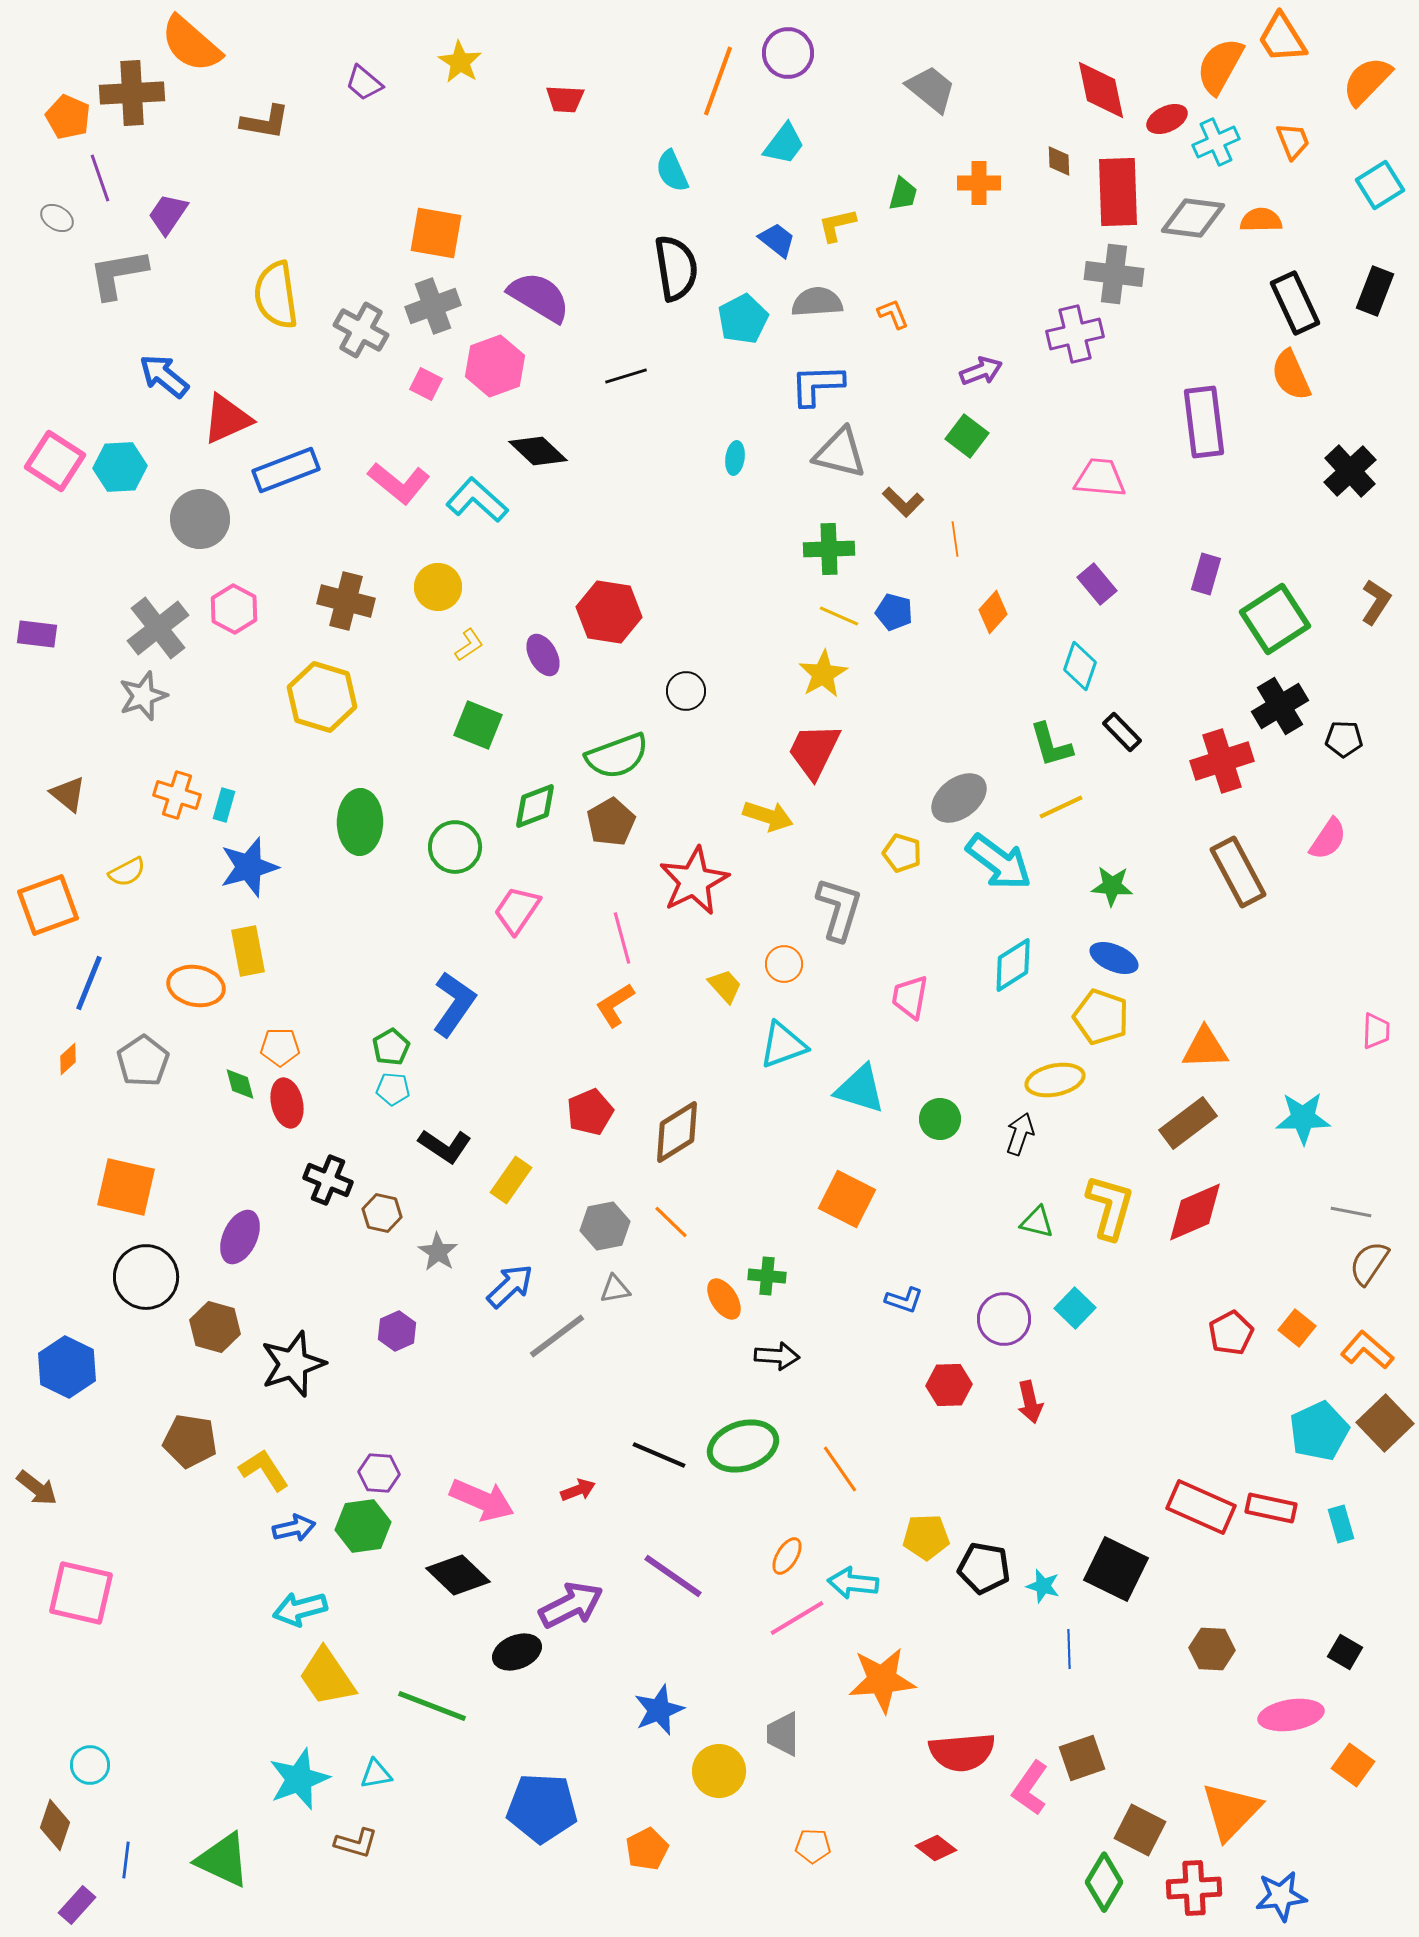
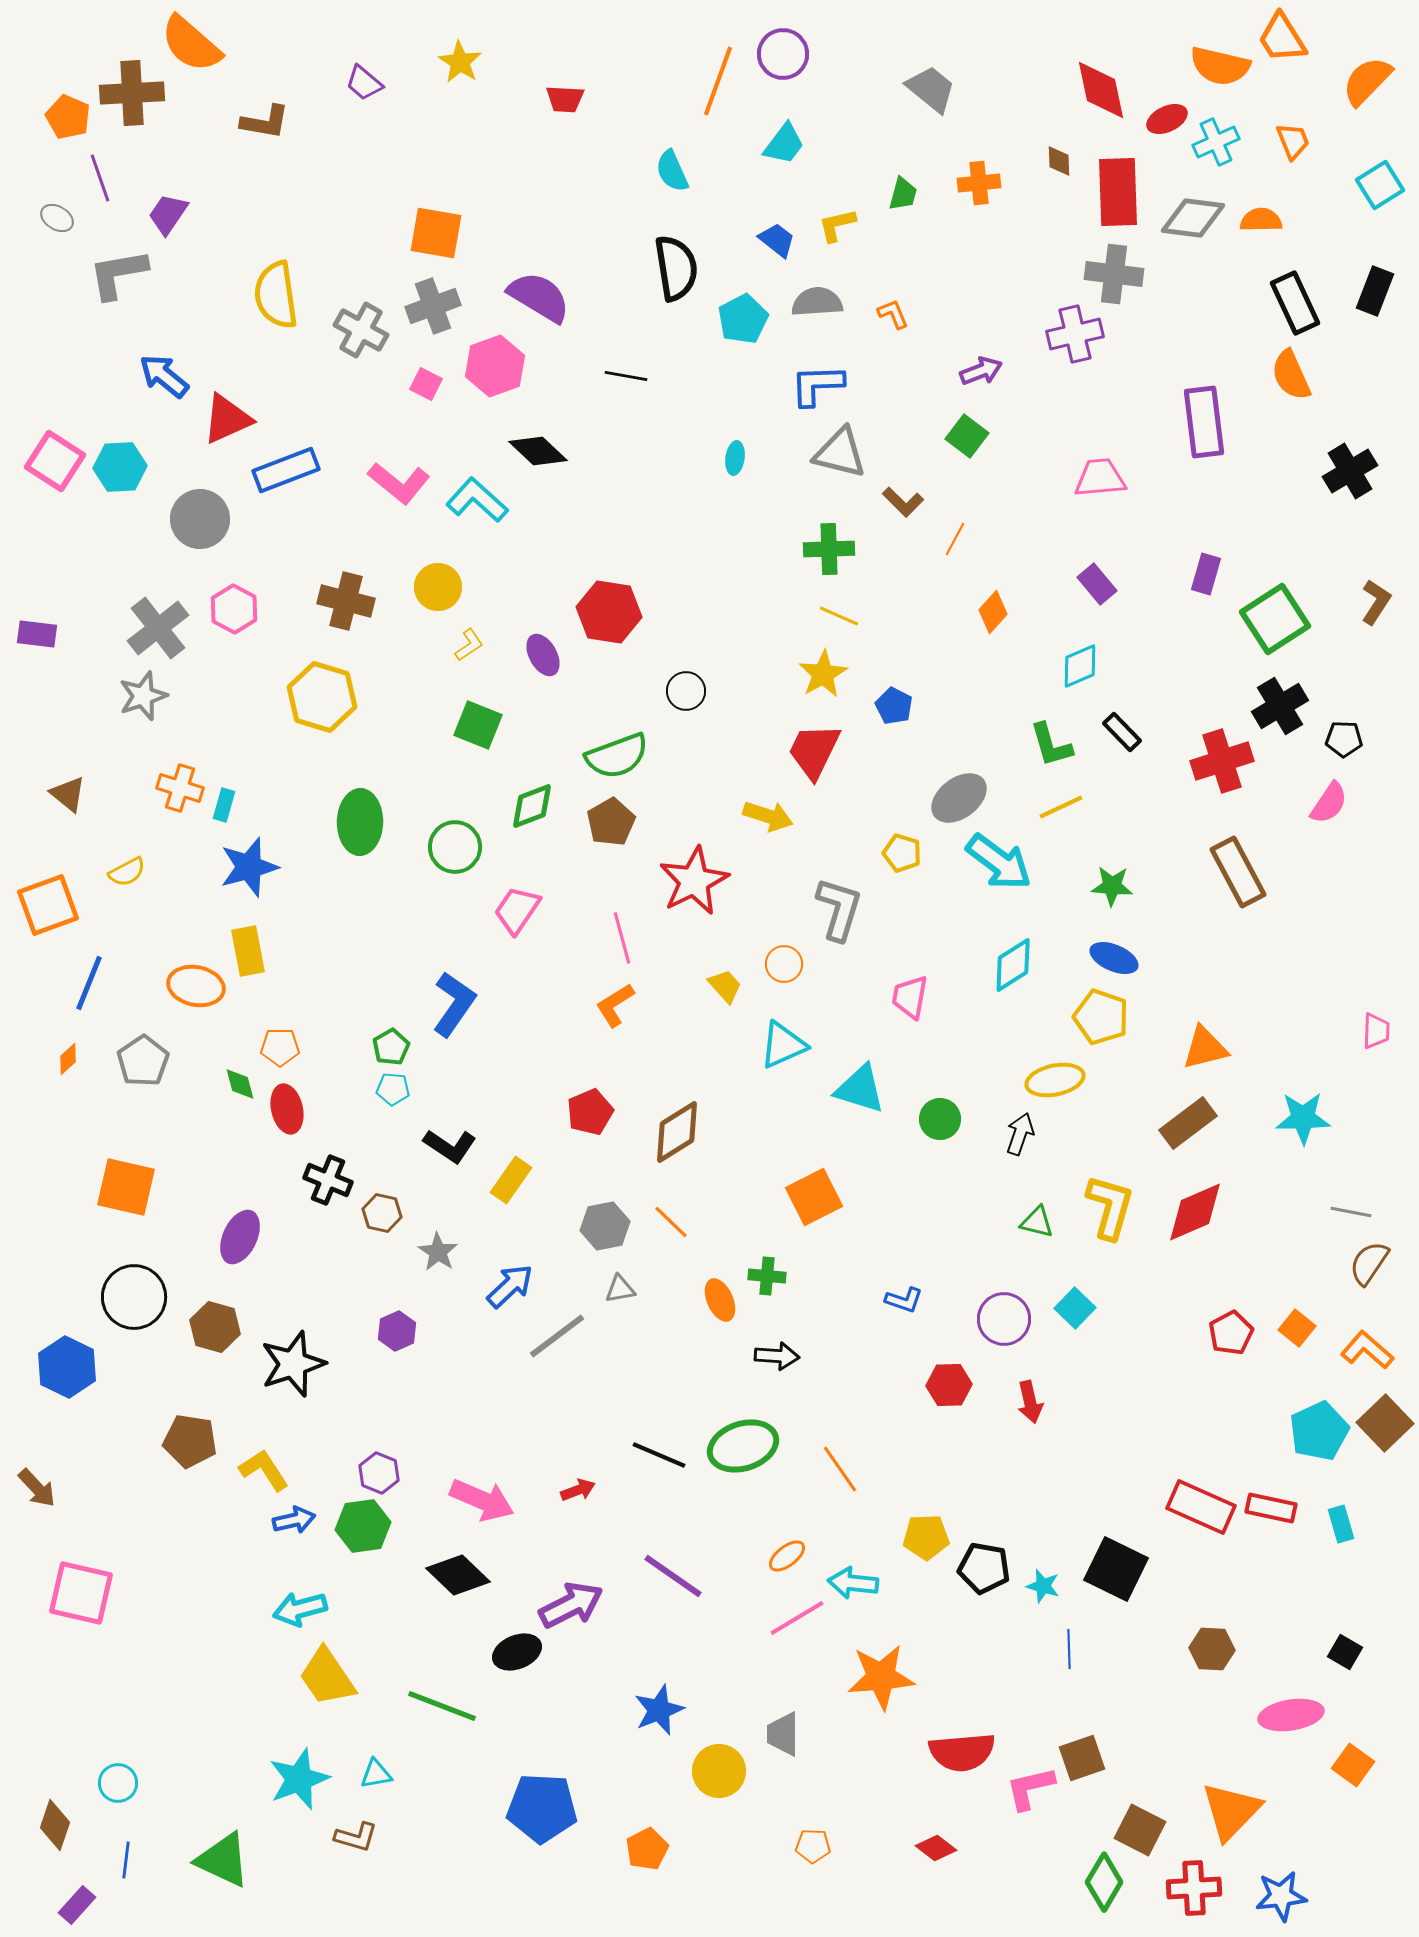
purple circle at (788, 53): moved 5 px left, 1 px down
orange semicircle at (1220, 66): rotated 106 degrees counterclockwise
orange cross at (979, 183): rotated 6 degrees counterclockwise
black line at (626, 376): rotated 27 degrees clockwise
black cross at (1350, 471): rotated 12 degrees clockwise
pink trapezoid at (1100, 478): rotated 10 degrees counterclockwise
orange line at (955, 539): rotated 36 degrees clockwise
blue pentagon at (894, 612): moved 94 px down; rotated 12 degrees clockwise
cyan diamond at (1080, 666): rotated 48 degrees clockwise
orange cross at (177, 795): moved 3 px right, 7 px up
green diamond at (535, 806): moved 3 px left
pink semicircle at (1328, 839): moved 1 px right, 36 px up
cyan triangle at (783, 1045): rotated 4 degrees counterclockwise
orange triangle at (1205, 1048): rotated 12 degrees counterclockwise
red ellipse at (287, 1103): moved 6 px down
black L-shape at (445, 1146): moved 5 px right
orange square at (847, 1199): moved 33 px left, 2 px up; rotated 36 degrees clockwise
black circle at (146, 1277): moved 12 px left, 20 px down
gray triangle at (615, 1289): moved 5 px right
orange ellipse at (724, 1299): moved 4 px left, 1 px down; rotated 9 degrees clockwise
purple hexagon at (379, 1473): rotated 18 degrees clockwise
brown arrow at (37, 1488): rotated 9 degrees clockwise
blue arrow at (294, 1528): moved 8 px up
orange ellipse at (787, 1556): rotated 21 degrees clockwise
orange star at (882, 1680): moved 1 px left, 3 px up
green line at (432, 1706): moved 10 px right
cyan circle at (90, 1765): moved 28 px right, 18 px down
pink L-shape at (1030, 1788): rotated 42 degrees clockwise
brown L-shape at (356, 1843): moved 6 px up
